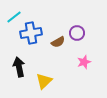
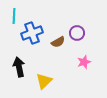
cyan line: moved 1 px up; rotated 49 degrees counterclockwise
blue cross: moved 1 px right; rotated 10 degrees counterclockwise
